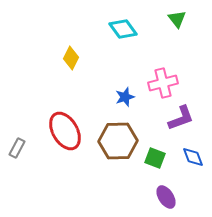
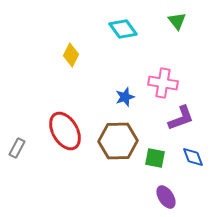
green triangle: moved 2 px down
yellow diamond: moved 3 px up
pink cross: rotated 24 degrees clockwise
green square: rotated 10 degrees counterclockwise
